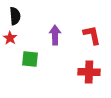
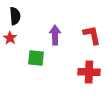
green square: moved 6 px right, 1 px up
